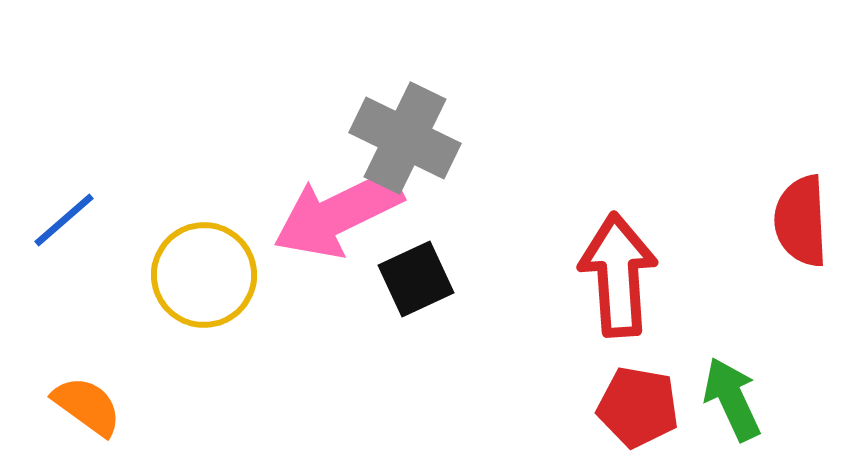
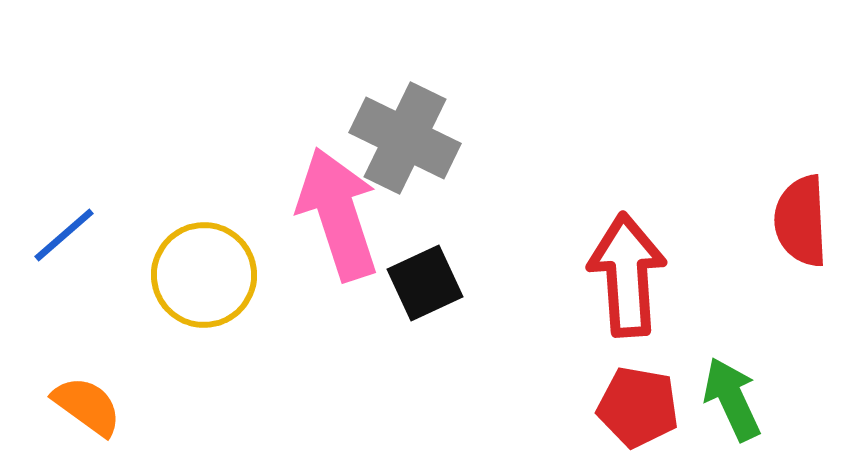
pink arrow: rotated 98 degrees clockwise
blue line: moved 15 px down
red arrow: moved 9 px right
black square: moved 9 px right, 4 px down
